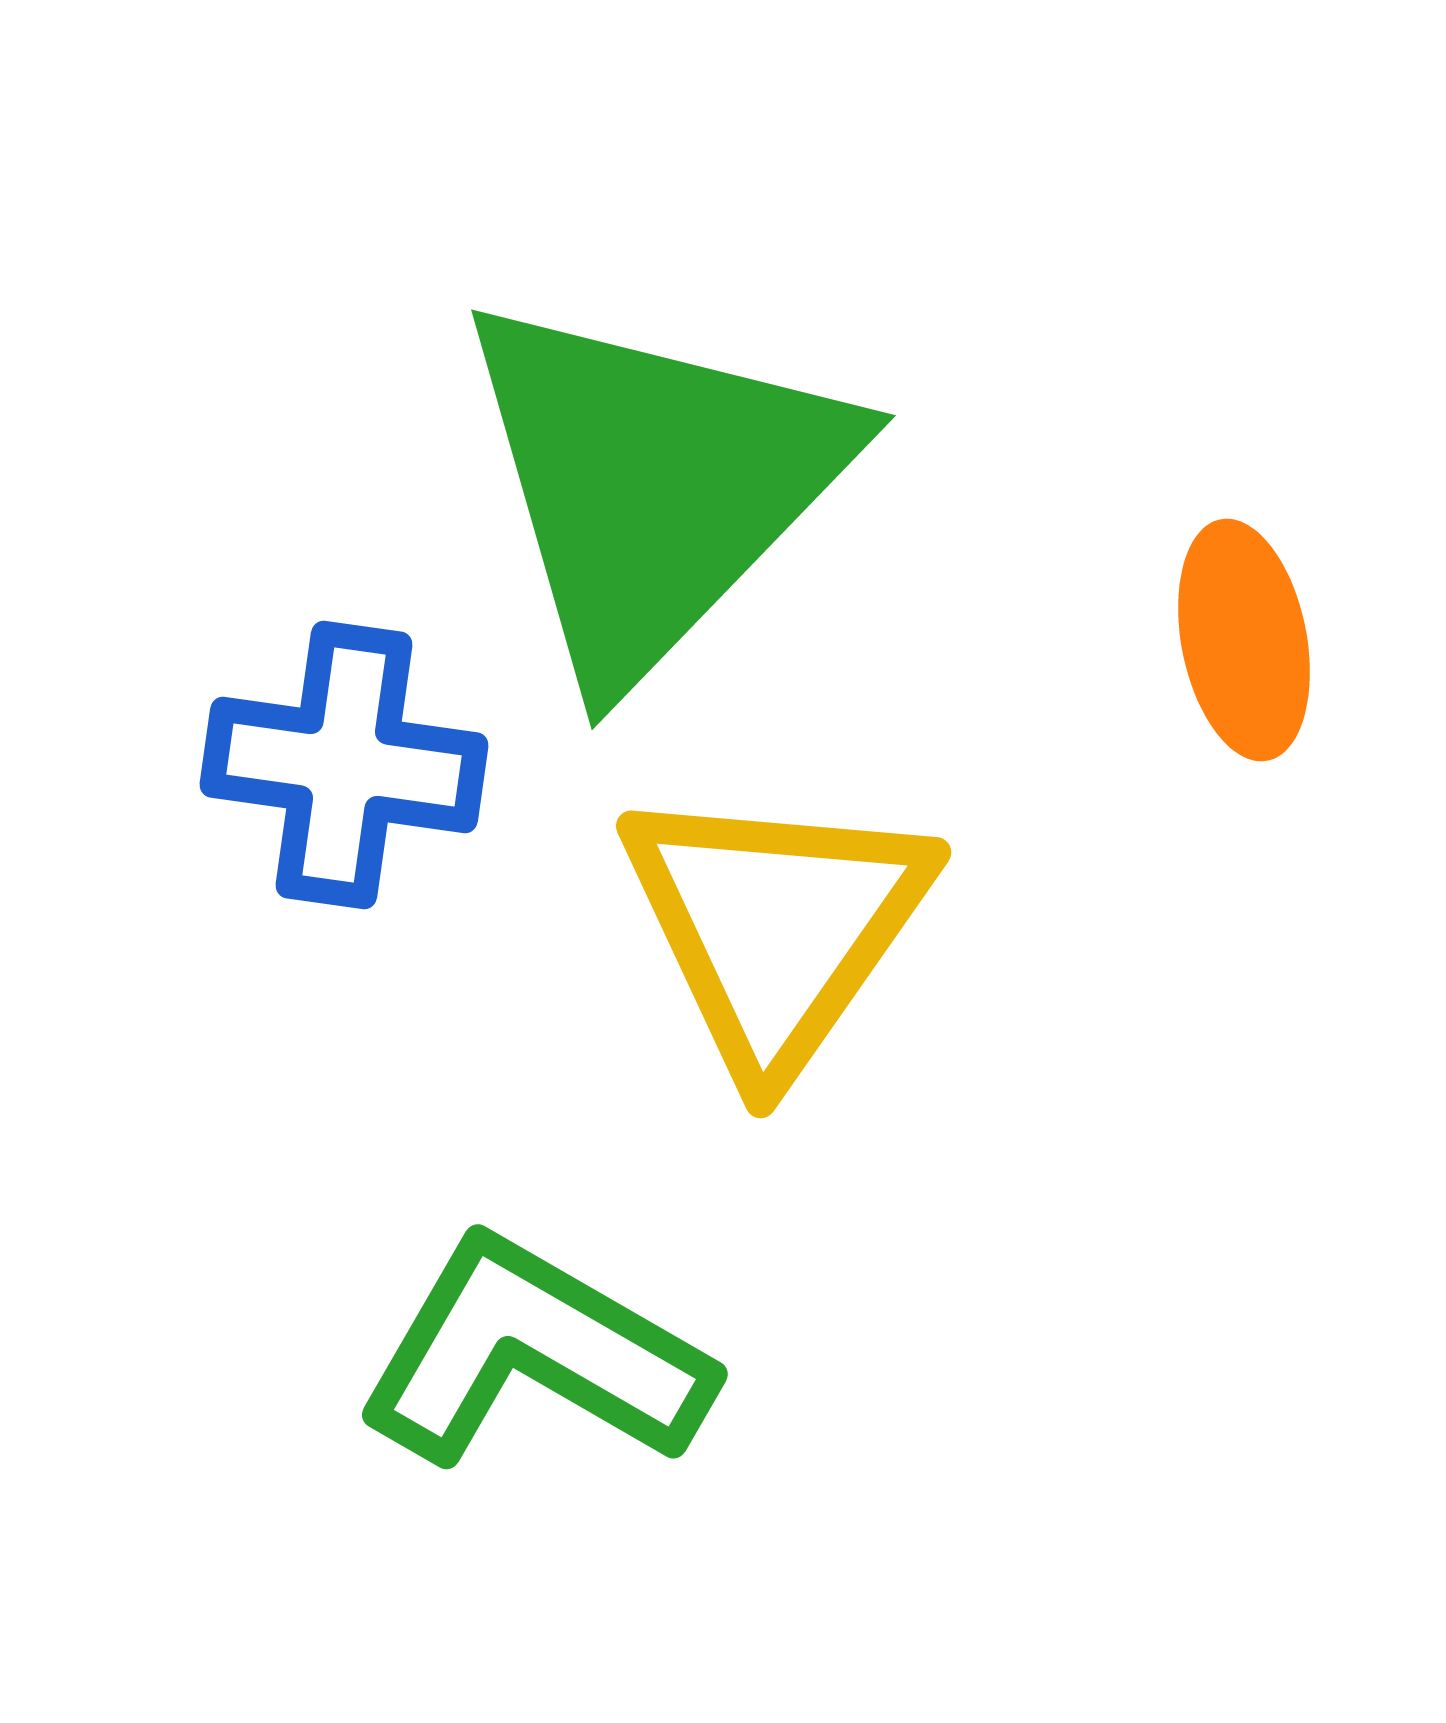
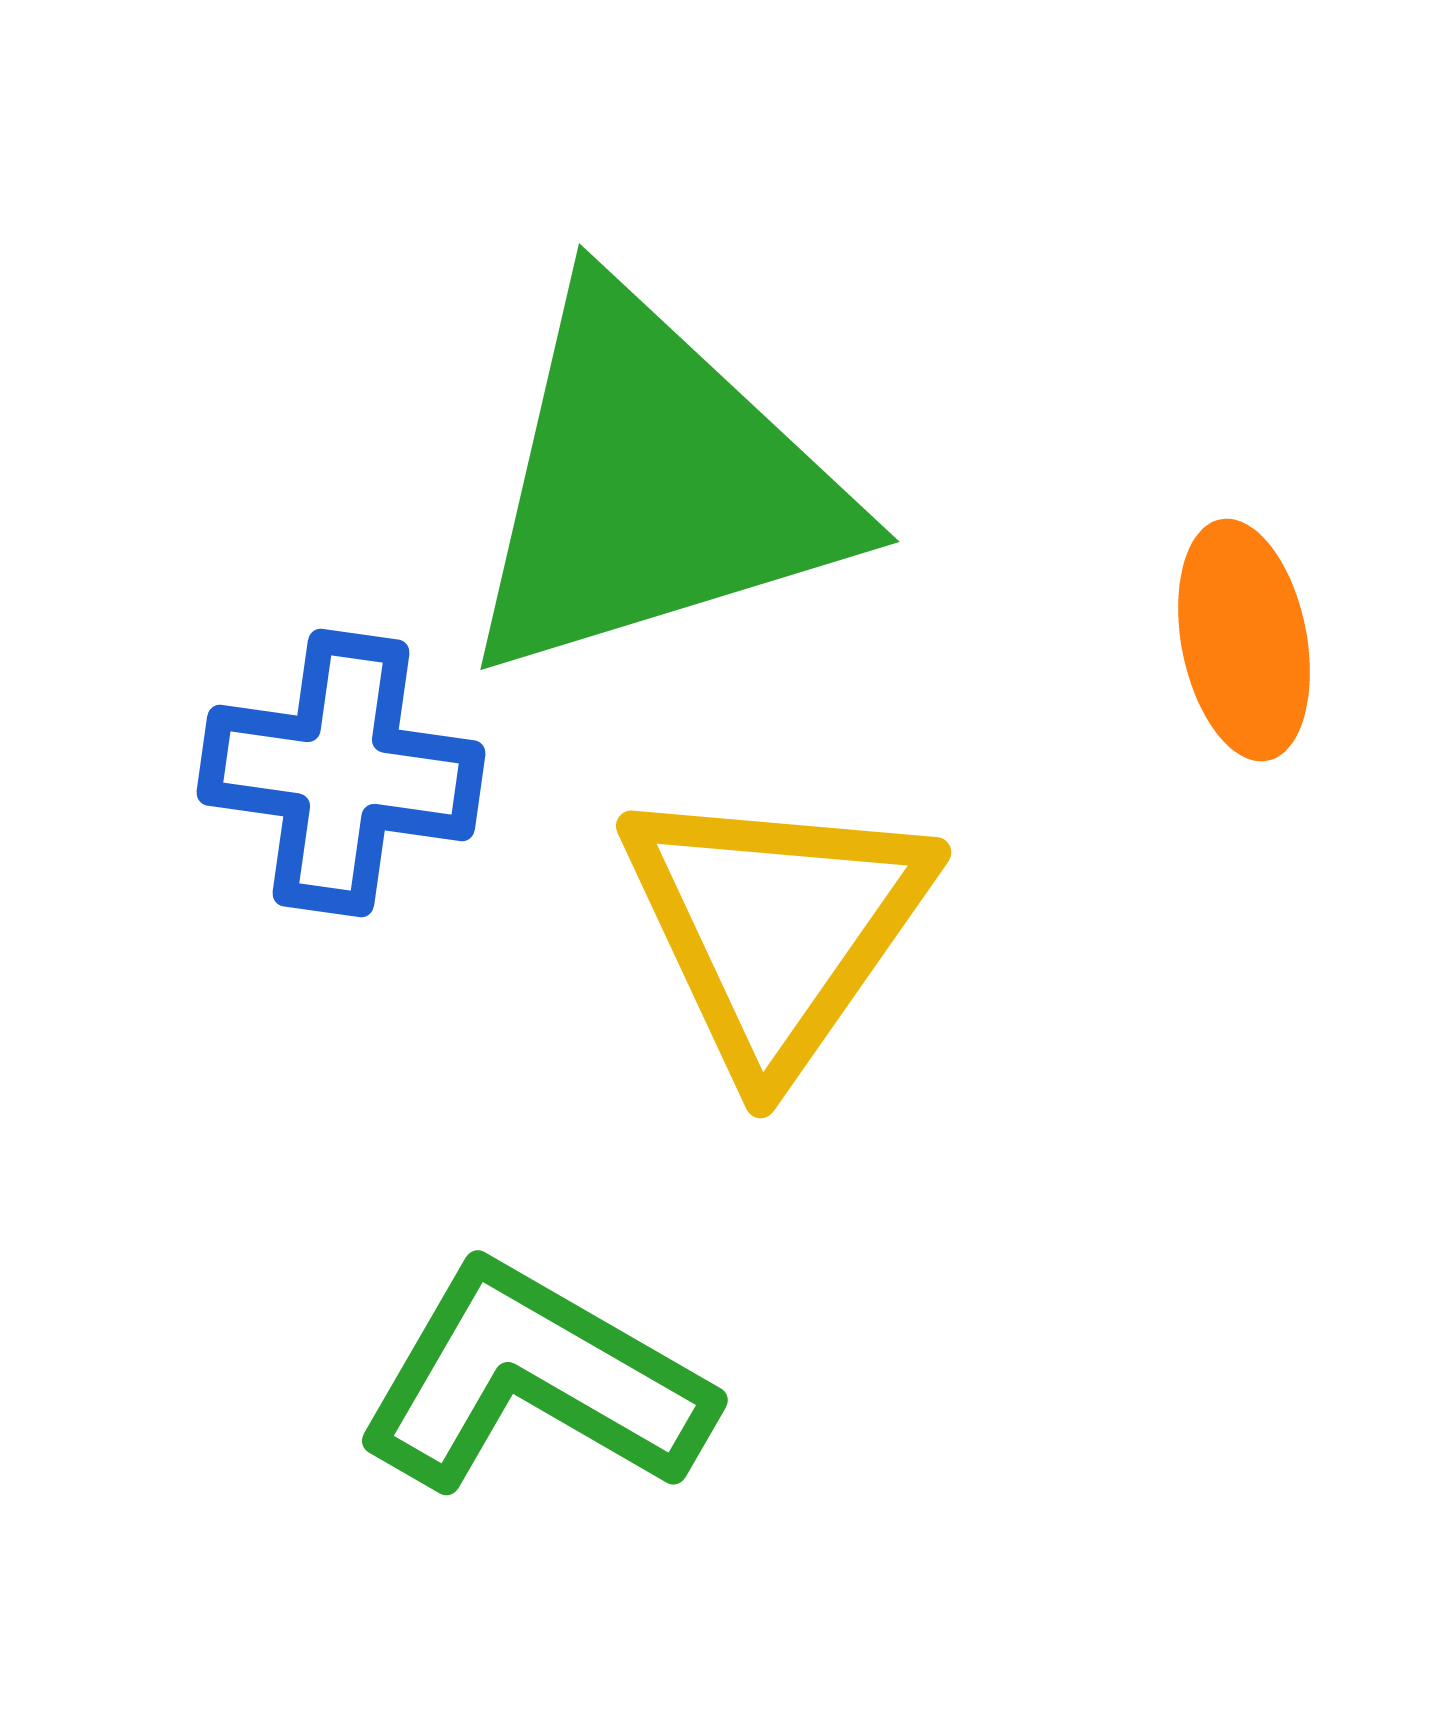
green triangle: rotated 29 degrees clockwise
blue cross: moved 3 px left, 8 px down
green L-shape: moved 26 px down
